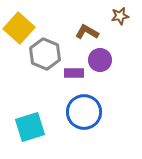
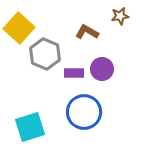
purple circle: moved 2 px right, 9 px down
